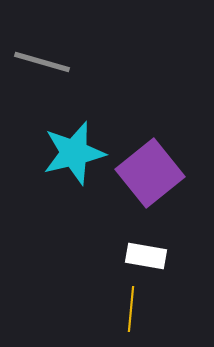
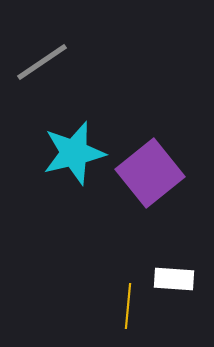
gray line: rotated 50 degrees counterclockwise
white rectangle: moved 28 px right, 23 px down; rotated 6 degrees counterclockwise
yellow line: moved 3 px left, 3 px up
